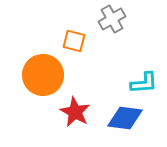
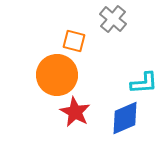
gray cross: moved 1 px right; rotated 20 degrees counterclockwise
orange circle: moved 14 px right
blue diamond: rotated 30 degrees counterclockwise
